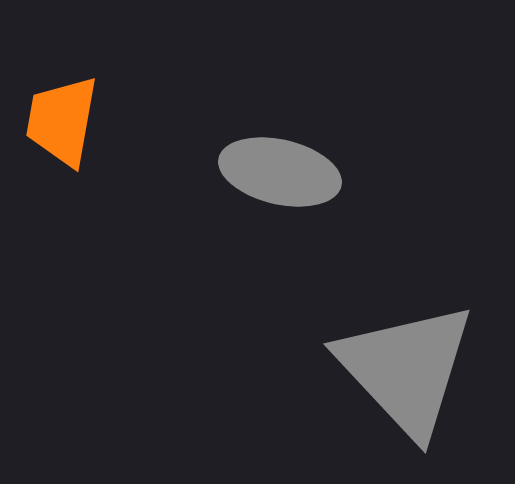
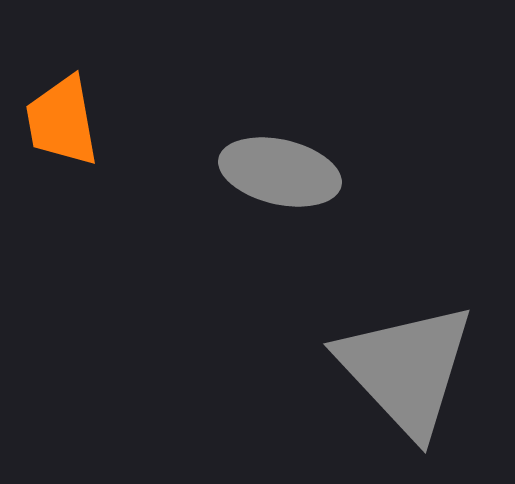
orange trapezoid: rotated 20 degrees counterclockwise
